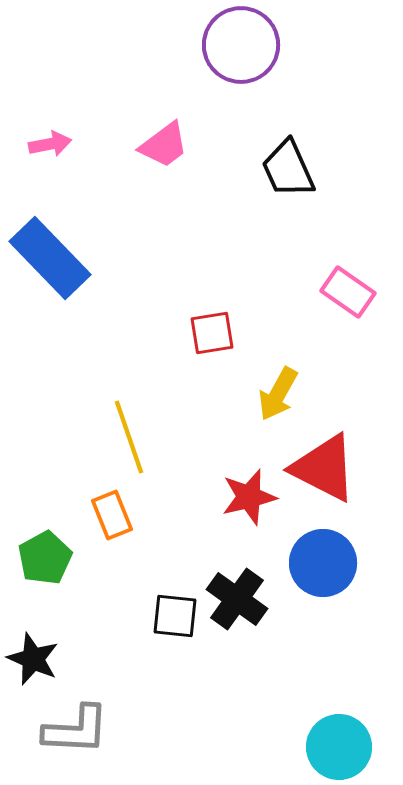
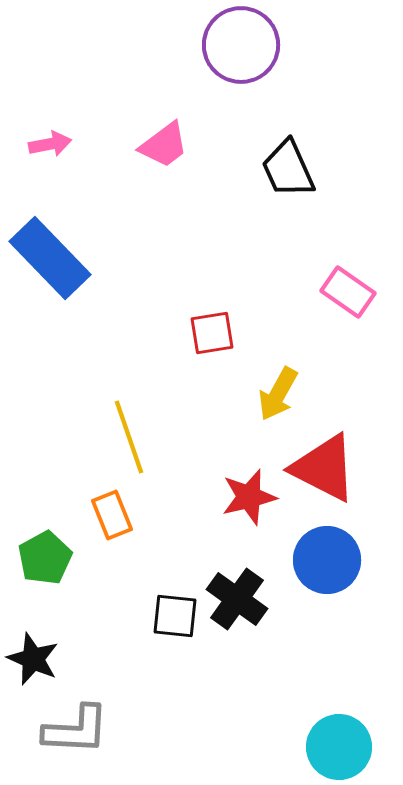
blue circle: moved 4 px right, 3 px up
